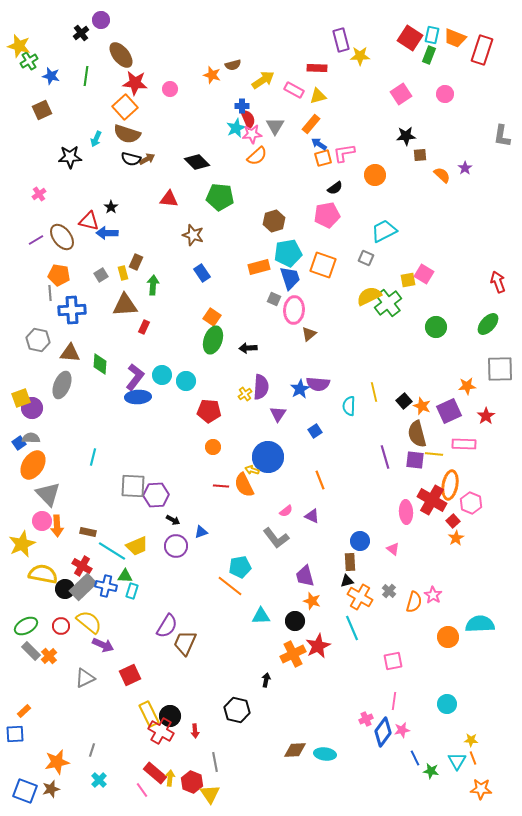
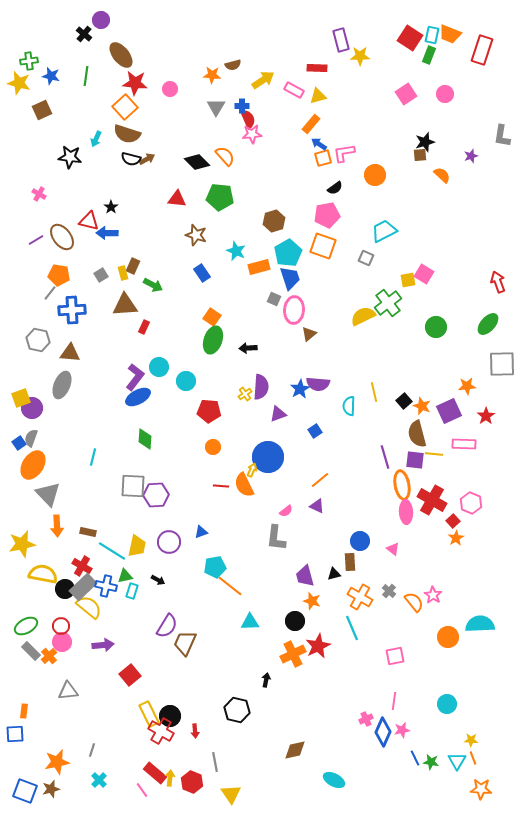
black cross at (81, 33): moved 3 px right, 1 px down; rotated 14 degrees counterclockwise
orange trapezoid at (455, 38): moved 5 px left, 4 px up
yellow star at (19, 46): moved 37 px down
green cross at (29, 61): rotated 24 degrees clockwise
orange star at (212, 75): rotated 12 degrees counterclockwise
pink square at (401, 94): moved 5 px right
gray triangle at (275, 126): moved 59 px left, 19 px up
cyan star at (236, 128): moved 123 px down; rotated 24 degrees counterclockwise
black star at (406, 136): moved 19 px right, 6 px down; rotated 12 degrees counterclockwise
orange semicircle at (257, 156): moved 32 px left; rotated 90 degrees counterclockwise
black star at (70, 157): rotated 10 degrees clockwise
purple star at (465, 168): moved 6 px right, 12 px up; rotated 16 degrees clockwise
pink cross at (39, 194): rotated 24 degrees counterclockwise
red triangle at (169, 199): moved 8 px right
brown star at (193, 235): moved 3 px right
cyan pentagon at (288, 253): rotated 20 degrees counterclockwise
brown rectangle at (136, 262): moved 3 px left, 4 px down
orange square at (323, 265): moved 19 px up
green arrow at (153, 285): rotated 114 degrees clockwise
gray line at (50, 293): rotated 42 degrees clockwise
yellow semicircle at (369, 296): moved 6 px left, 20 px down
green diamond at (100, 364): moved 45 px right, 75 px down
gray square at (500, 369): moved 2 px right, 5 px up
cyan circle at (162, 375): moved 3 px left, 8 px up
blue ellipse at (138, 397): rotated 25 degrees counterclockwise
purple triangle at (278, 414): rotated 36 degrees clockwise
gray semicircle at (31, 438): rotated 72 degrees counterclockwise
yellow arrow at (252, 470): rotated 96 degrees clockwise
orange line at (320, 480): rotated 72 degrees clockwise
orange ellipse at (450, 485): moved 48 px left; rotated 20 degrees counterclockwise
purple triangle at (312, 516): moved 5 px right, 10 px up
black arrow at (173, 520): moved 15 px left, 60 px down
pink circle at (42, 521): moved 20 px right, 121 px down
gray L-shape at (276, 538): rotated 44 degrees clockwise
yellow star at (22, 544): rotated 12 degrees clockwise
yellow trapezoid at (137, 546): rotated 55 degrees counterclockwise
purple circle at (176, 546): moved 7 px left, 4 px up
cyan pentagon at (240, 567): moved 25 px left
green triangle at (125, 576): rotated 14 degrees counterclockwise
black triangle at (347, 581): moved 13 px left, 7 px up
orange semicircle at (414, 602): rotated 55 degrees counterclockwise
cyan triangle at (261, 616): moved 11 px left, 6 px down
yellow semicircle at (89, 622): moved 15 px up
purple arrow at (103, 645): rotated 30 degrees counterclockwise
pink square at (393, 661): moved 2 px right, 5 px up
red square at (130, 675): rotated 15 degrees counterclockwise
gray triangle at (85, 678): moved 17 px left, 13 px down; rotated 20 degrees clockwise
orange rectangle at (24, 711): rotated 40 degrees counterclockwise
blue diamond at (383, 732): rotated 12 degrees counterclockwise
brown diamond at (295, 750): rotated 10 degrees counterclockwise
cyan ellipse at (325, 754): moved 9 px right, 26 px down; rotated 20 degrees clockwise
green star at (431, 771): moved 9 px up
yellow triangle at (210, 794): moved 21 px right
